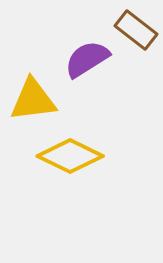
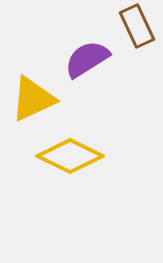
brown rectangle: moved 1 px right, 4 px up; rotated 27 degrees clockwise
yellow triangle: moved 1 px up; rotated 18 degrees counterclockwise
